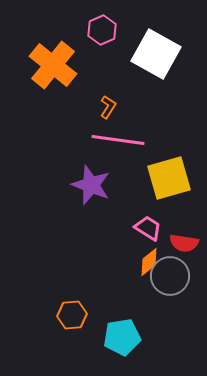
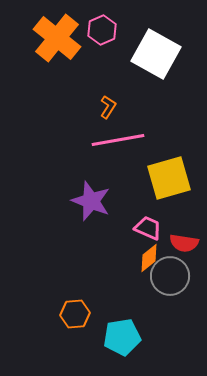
orange cross: moved 4 px right, 27 px up
pink line: rotated 18 degrees counterclockwise
purple star: moved 16 px down
pink trapezoid: rotated 8 degrees counterclockwise
orange diamond: moved 4 px up
orange hexagon: moved 3 px right, 1 px up
